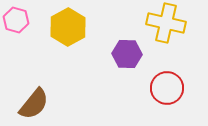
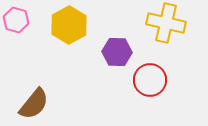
yellow hexagon: moved 1 px right, 2 px up
purple hexagon: moved 10 px left, 2 px up
red circle: moved 17 px left, 8 px up
